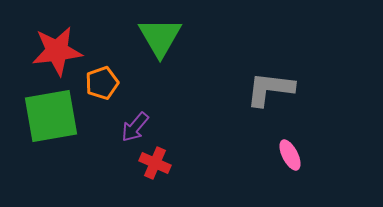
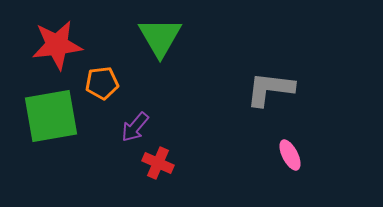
red star: moved 6 px up
orange pentagon: rotated 12 degrees clockwise
red cross: moved 3 px right
